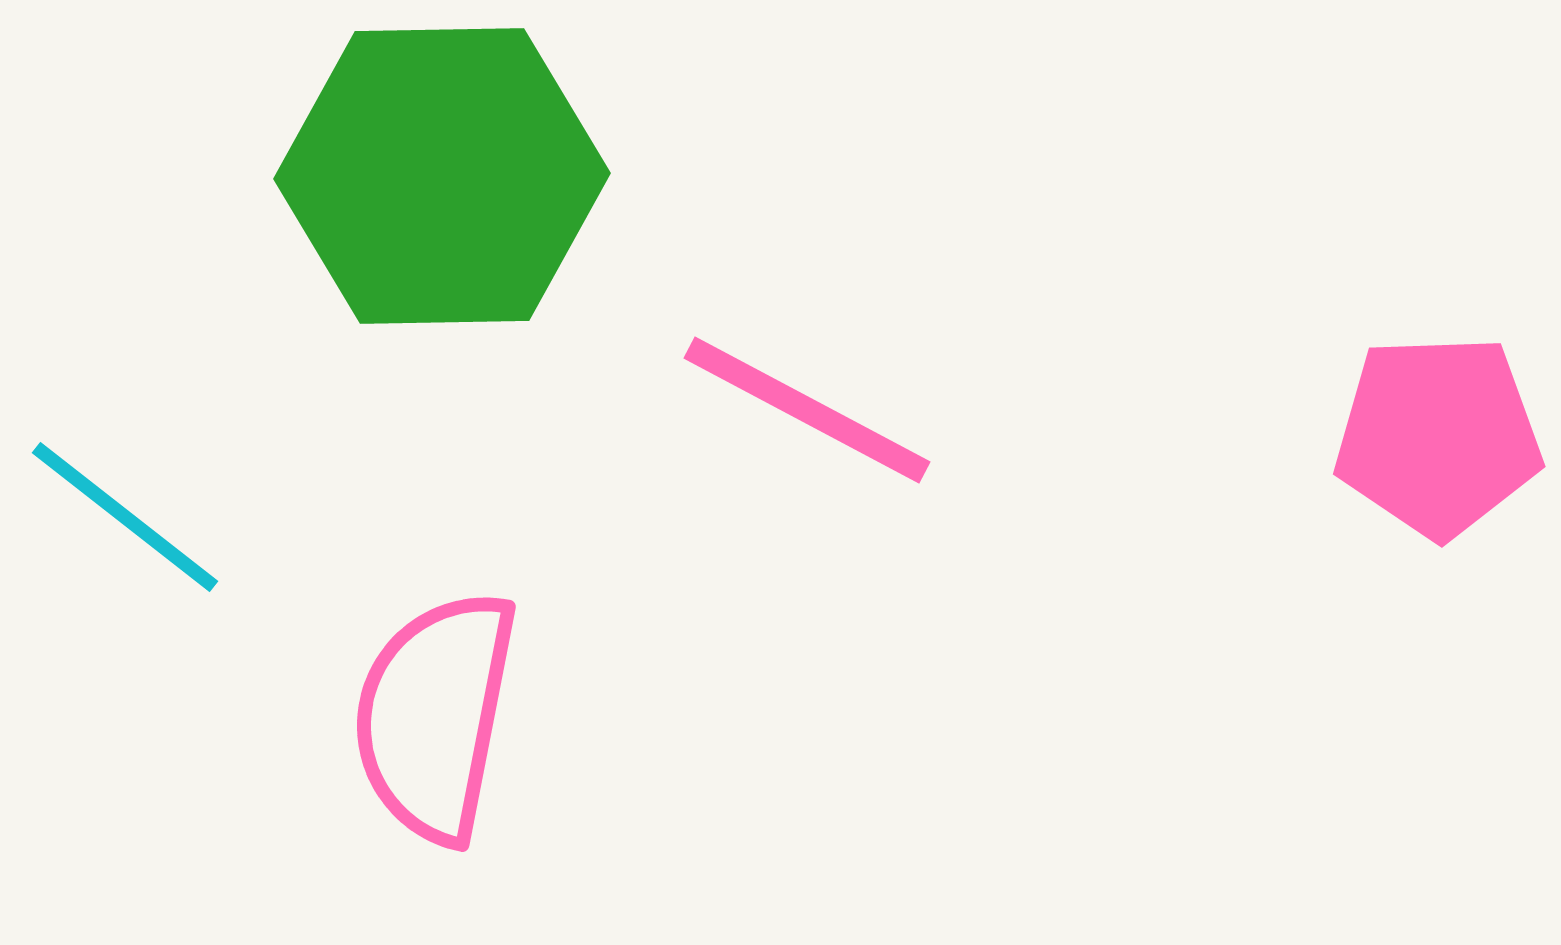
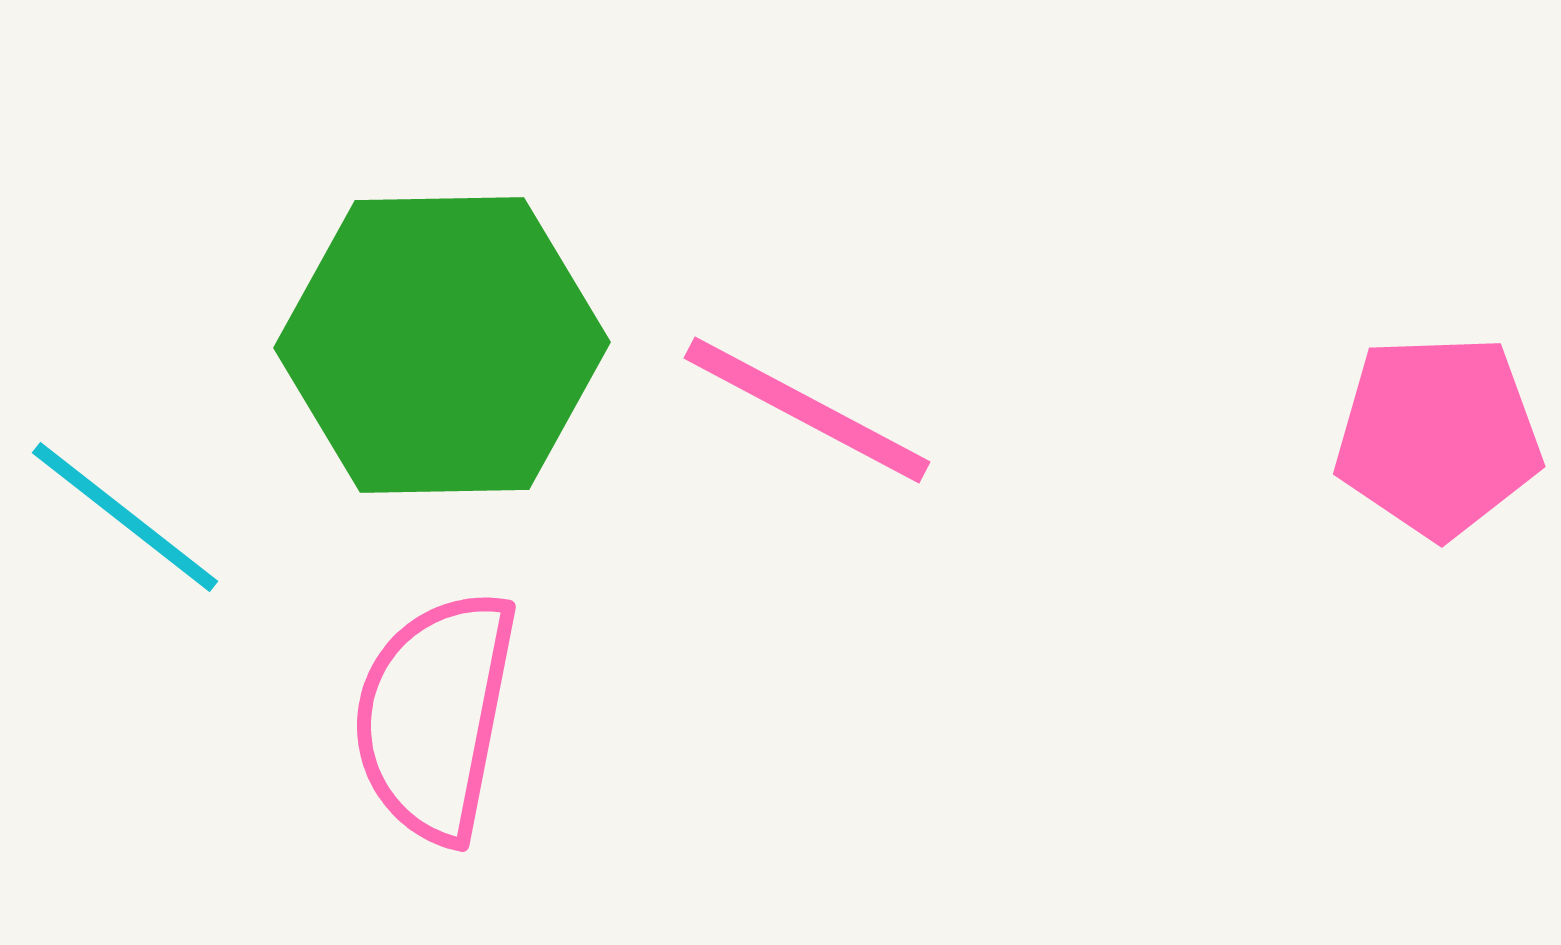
green hexagon: moved 169 px down
